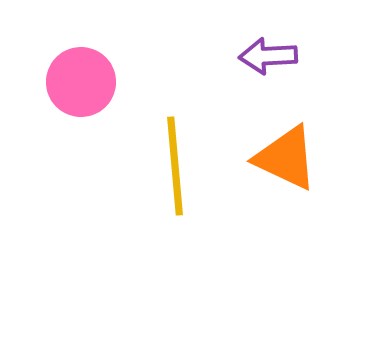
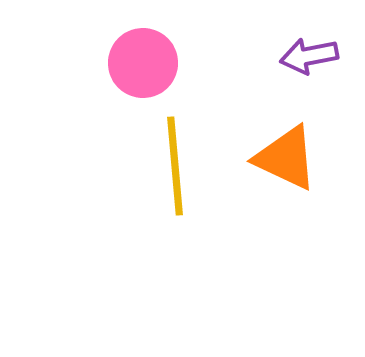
purple arrow: moved 41 px right; rotated 8 degrees counterclockwise
pink circle: moved 62 px right, 19 px up
